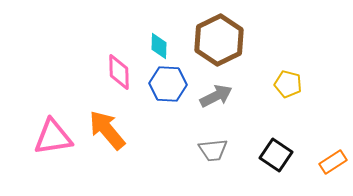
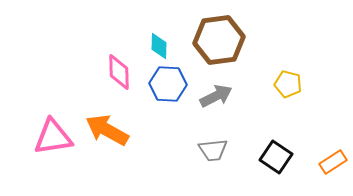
brown hexagon: rotated 18 degrees clockwise
orange arrow: rotated 21 degrees counterclockwise
black square: moved 2 px down
